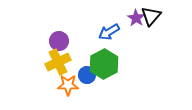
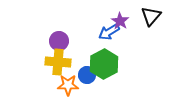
purple star: moved 16 px left, 3 px down
yellow cross: rotated 30 degrees clockwise
